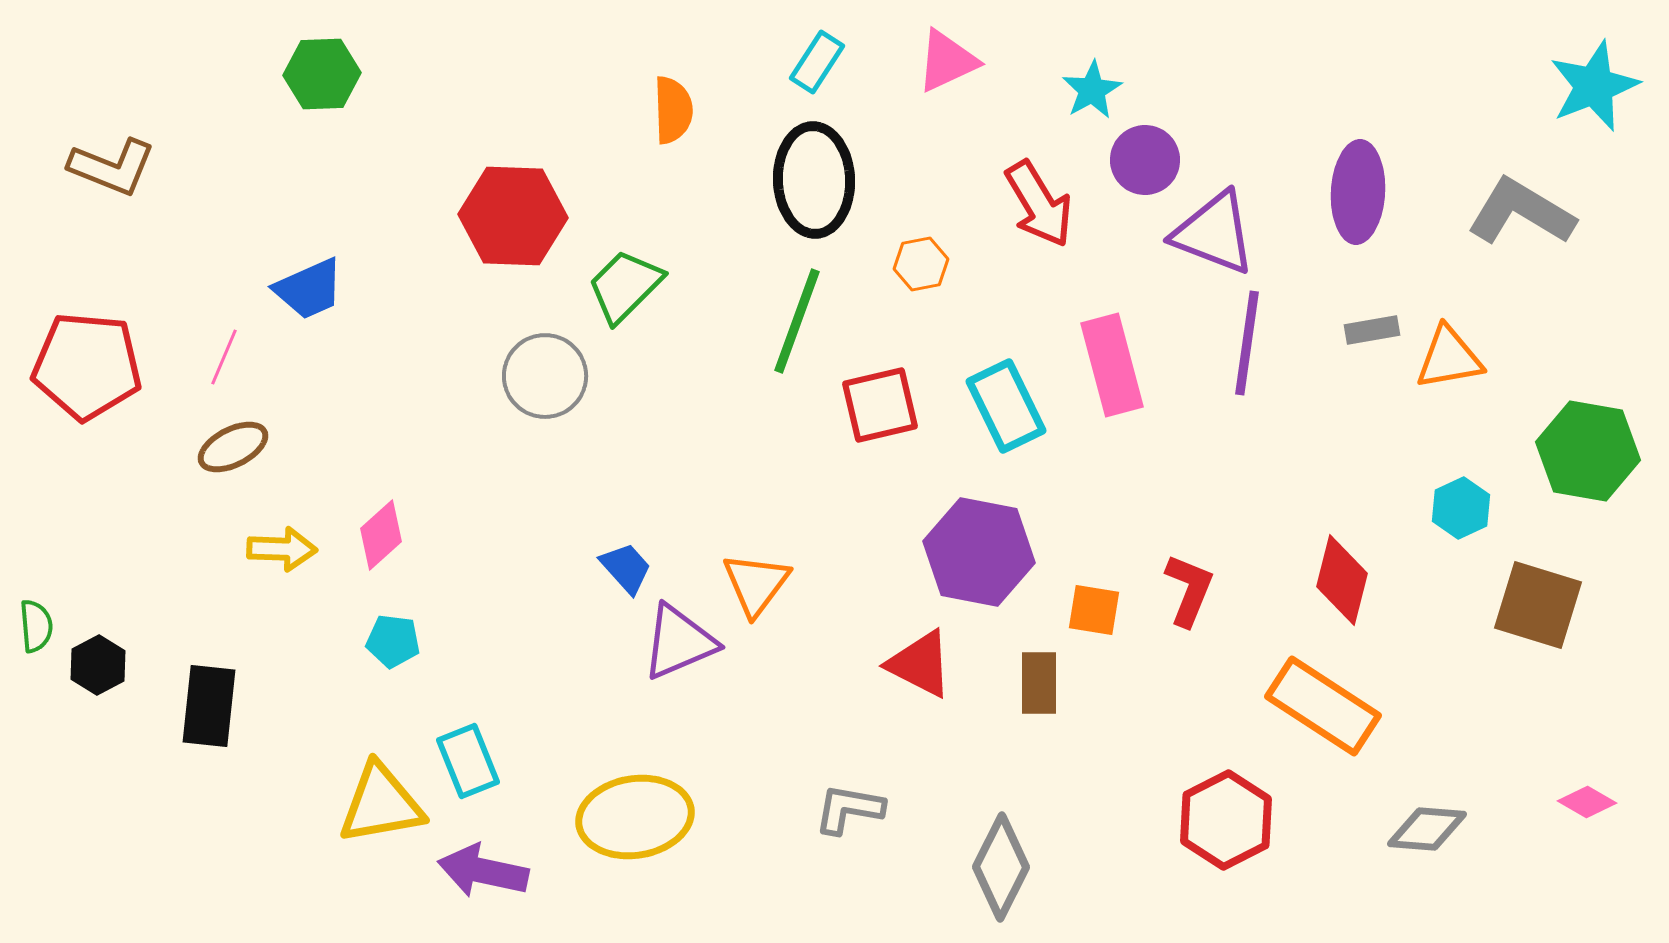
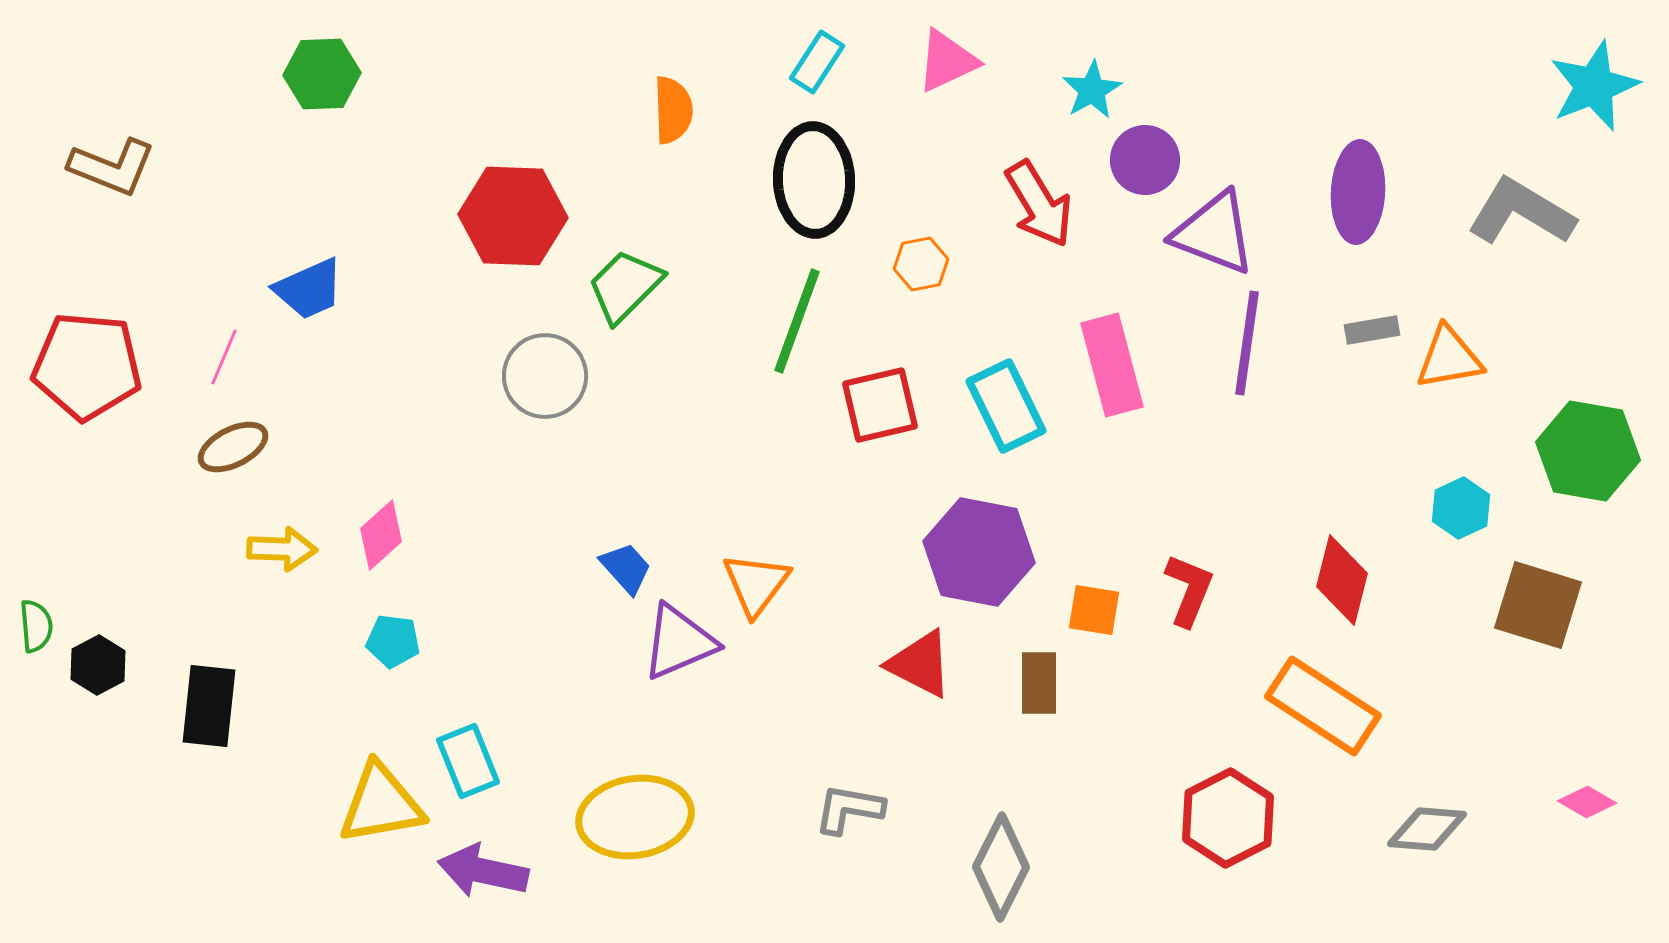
red hexagon at (1226, 820): moved 2 px right, 2 px up
